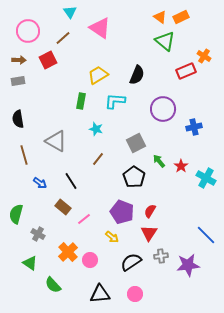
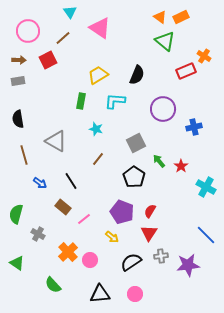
cyan cross at (206, 178): moved 9 px down
green triangle at (30, 263): moved 13 px left
